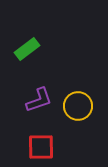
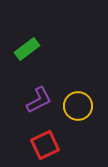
purple L-shape: rotated 8 degrees counterclockwise
red square: moved 4 px right, 2 px up; rotated 24 degrees counterclockwise
